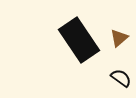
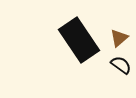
black semicircle: moved 13 px up
